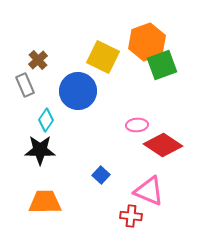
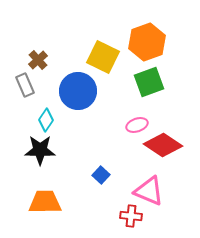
green square: moved 13 px left, 17 px down
pink ellipse: rotated 15 degrees counterclockwise
